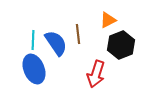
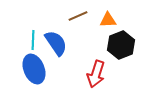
orange triangle: rotated 24 degrees clockwise
brown line: moved 18 px up; rotated 72 degrees clockwise
